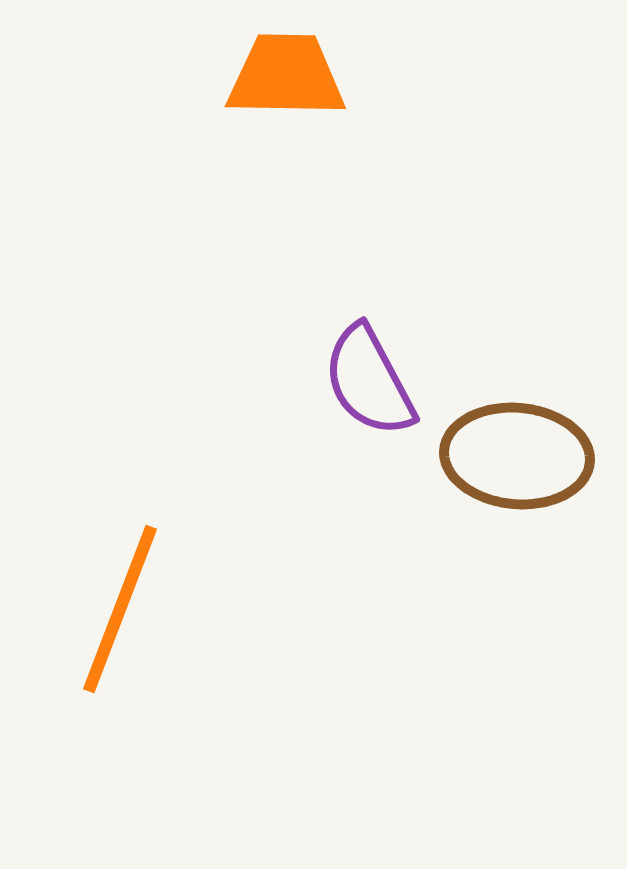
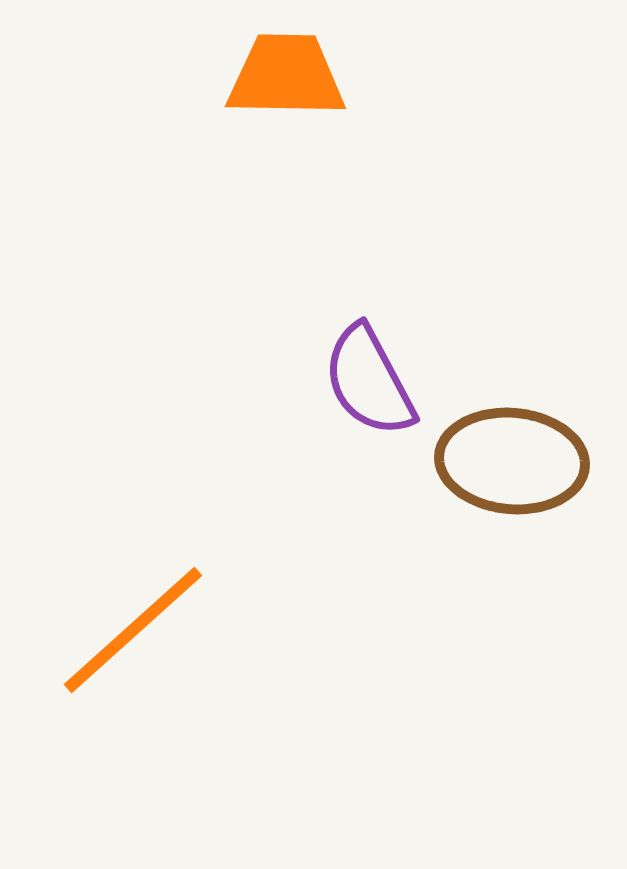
brown ellipse: moved 5 px left, 5 px down
orange line: moved 13 px right, 21 px down; rotated 27 degrees clockwise
